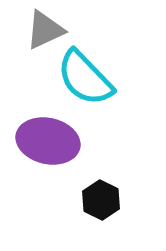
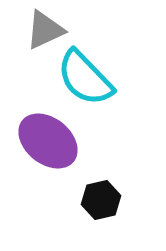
purple ellipse: rotated 26 degrees clockwise
black hexagon: rotated 21 degrees clockwise
